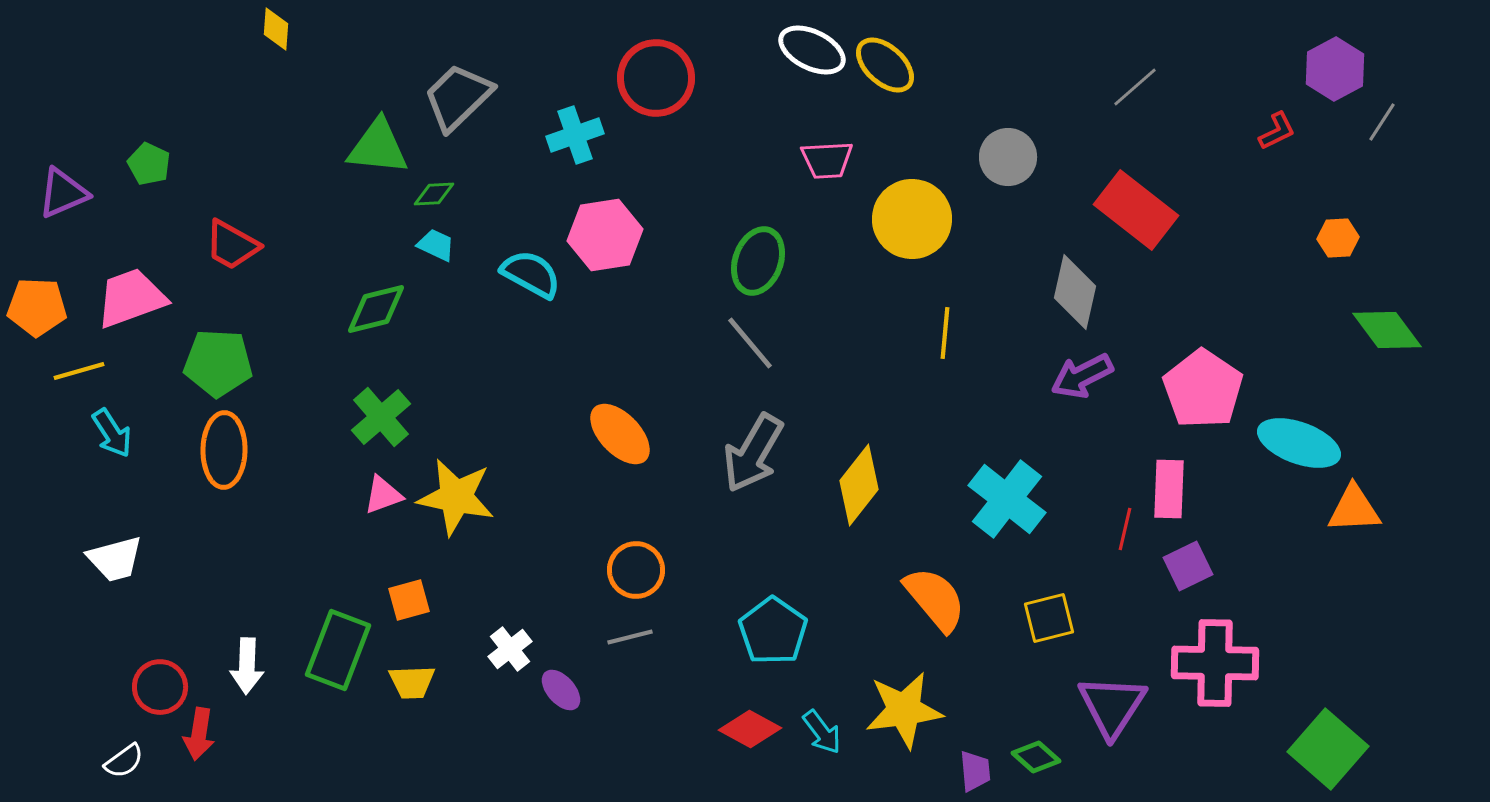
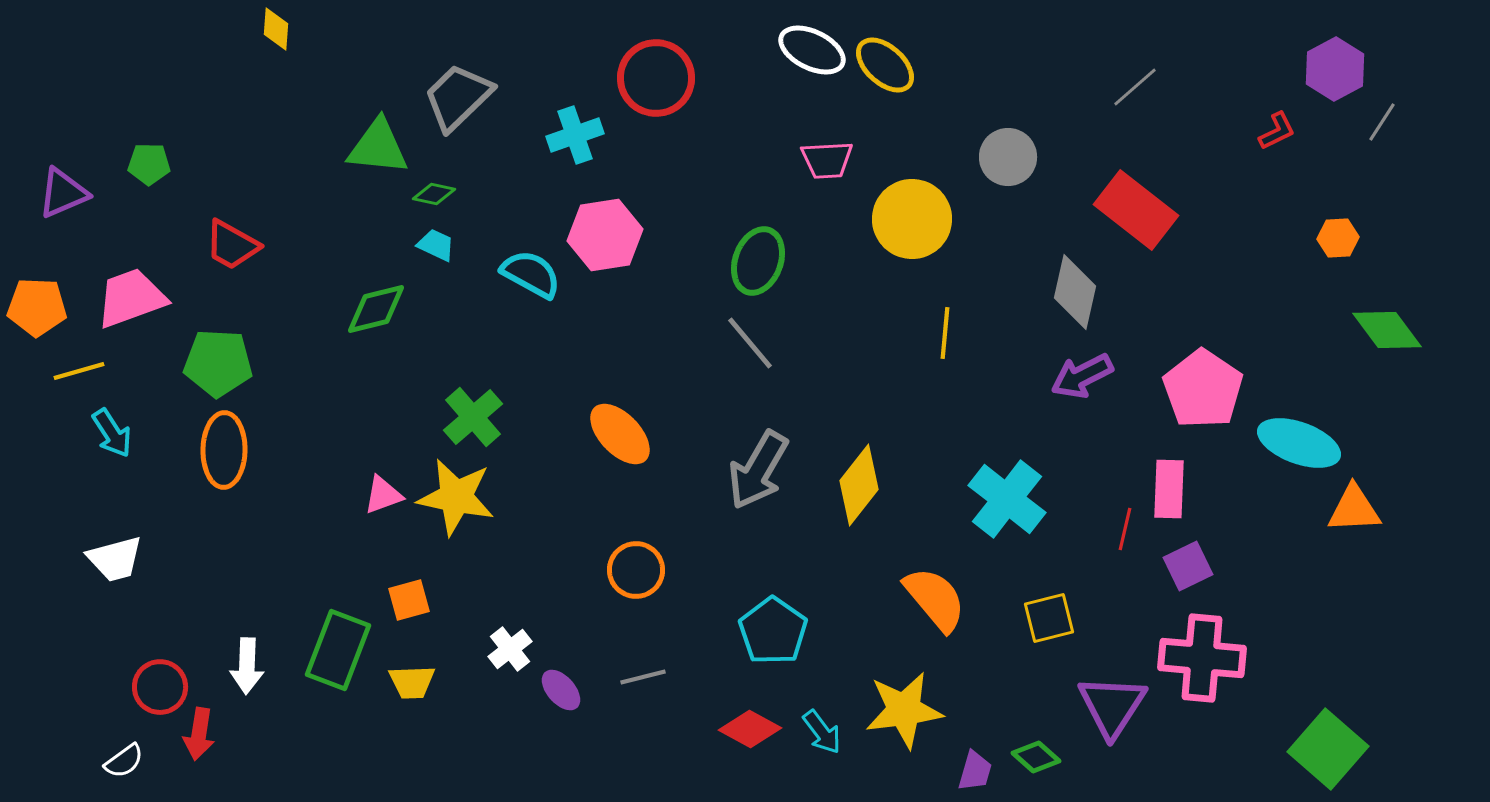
green pentagon at (149, 164): rotated 24 degrees counterclockwise
green diamond at (434, 194): rotated 15 degrees clockwise
green cross at (381, 417): moved 92 px right
gray arrow at (753, 453): moved 5 px right, 17 px down
gray line at (630, 637): moved 13 px right, 40 px down
pink cross at (1215, 663): moved 13 px left, 5 px up; rotated 4 degrees clockwise
purple trapezoid at (975, 771): rotated 21 degrees clockwise
